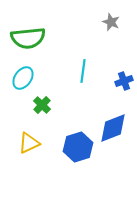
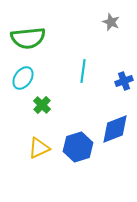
blue diamond: moved 2 px right, 1 px down
yellow triangle: moved 10 px right, 5 px down
